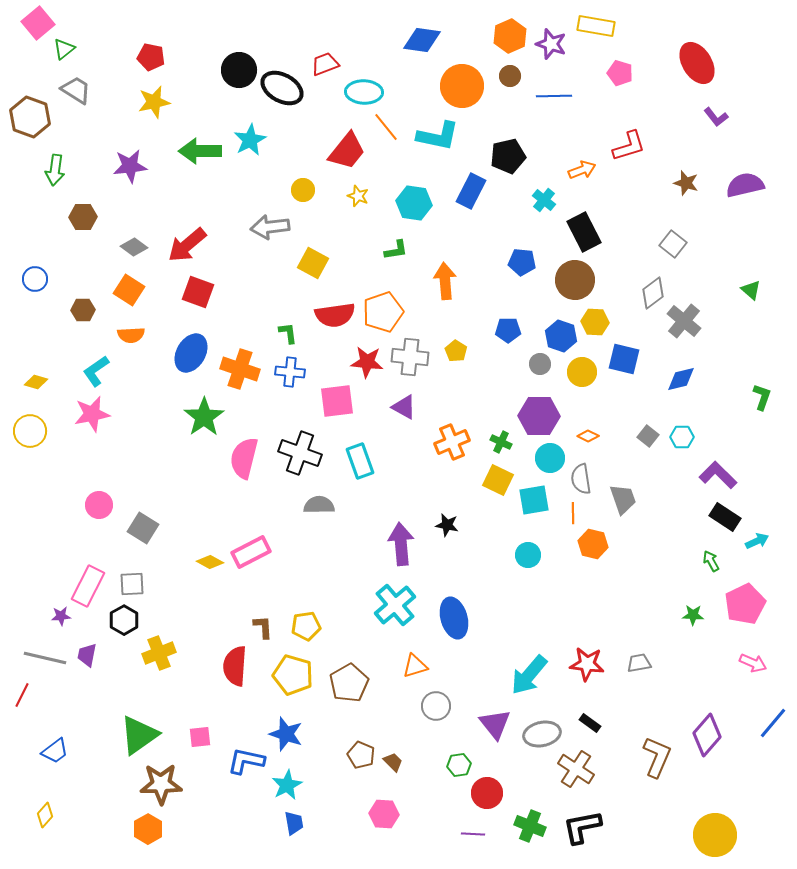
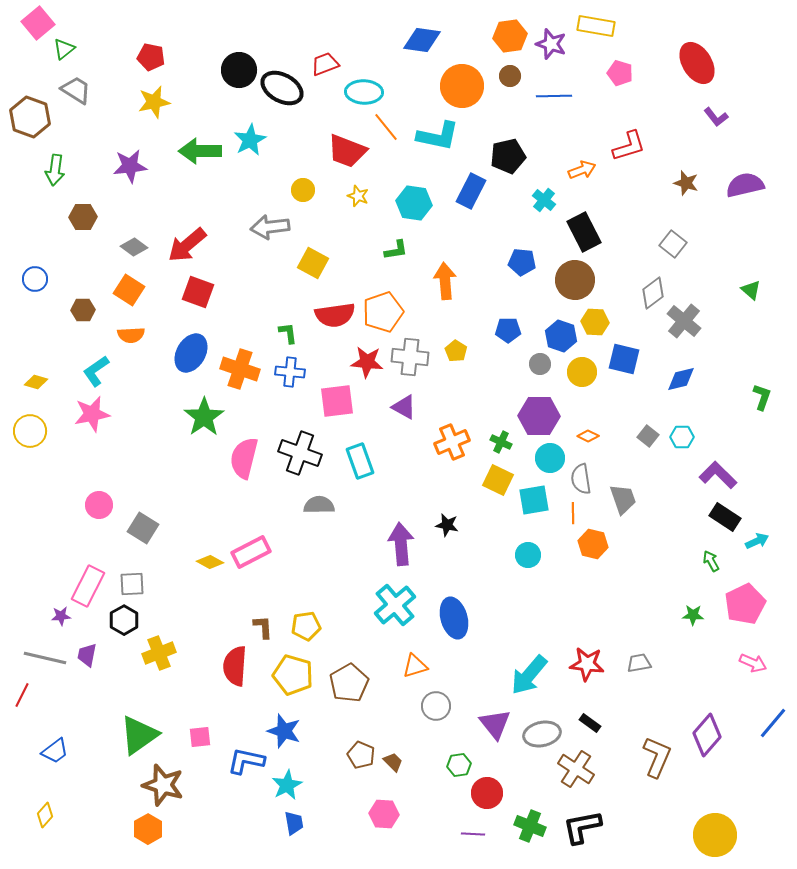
orange hexagon at (510, 36): rotated 16 degrees clockwise
red trapezoid at (347, 151): rotated 72 degrees clockwise
blue star at (286, 734): moved 2 px left, 3 px up
brown star at (161, 784): moved 2 px right, 1 px down; rotated 18 degrees clockwise
